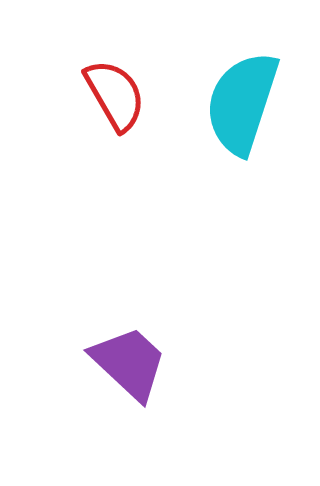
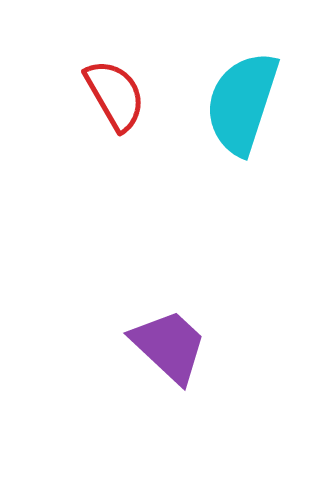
purple trapezoid: moved 40 px right, 17 px up
